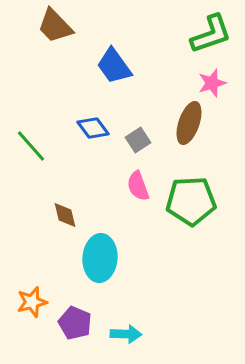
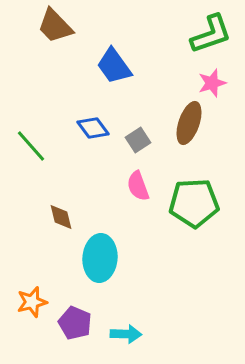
green pentagon: moved 3 px right, 2 px down
brown diamond: moved 4 px left, 2 px down
